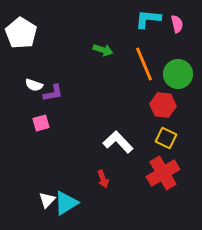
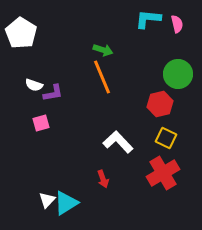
orange line: moved 42 px left, 13 px down
red hexagon: moved 3 px left, 1 px up; rotated 20 degrees counterclockwise
